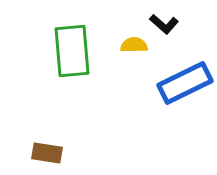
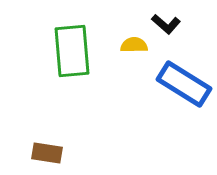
black L-shape: moved 2 px right
blue rectangle: moved 1 px left, 1 px down; rotated 58 degrees clockwise
